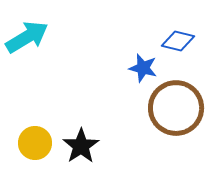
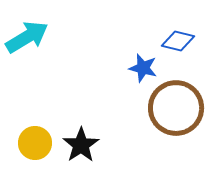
black star: moved 1 px up
